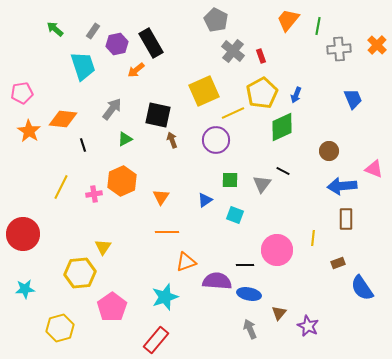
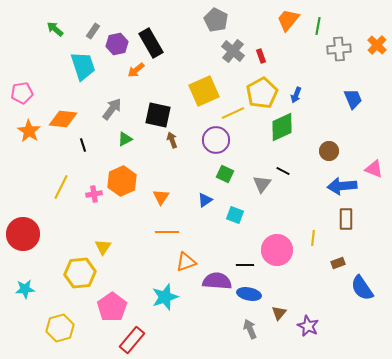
green square at (230, 180): moved 5 px left, 6 px up; rotated 24 degrees clockwise
red rectangle at (156, 340): moved 24 px left
